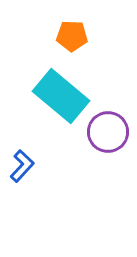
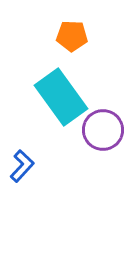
cyan rectangle: moved 1 px down; rotated 14 degrees clockwise
purple circle: moved 5 px left, 2 px up
